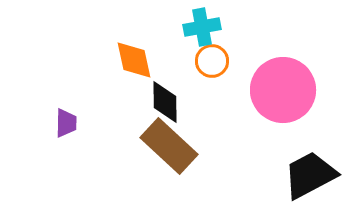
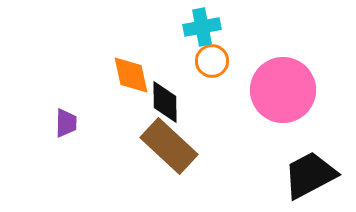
orange diamond: moved 3 px left, 15 px down
